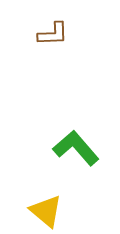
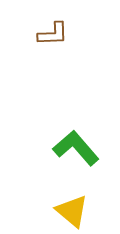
yellow triangle: moved 26 px right
